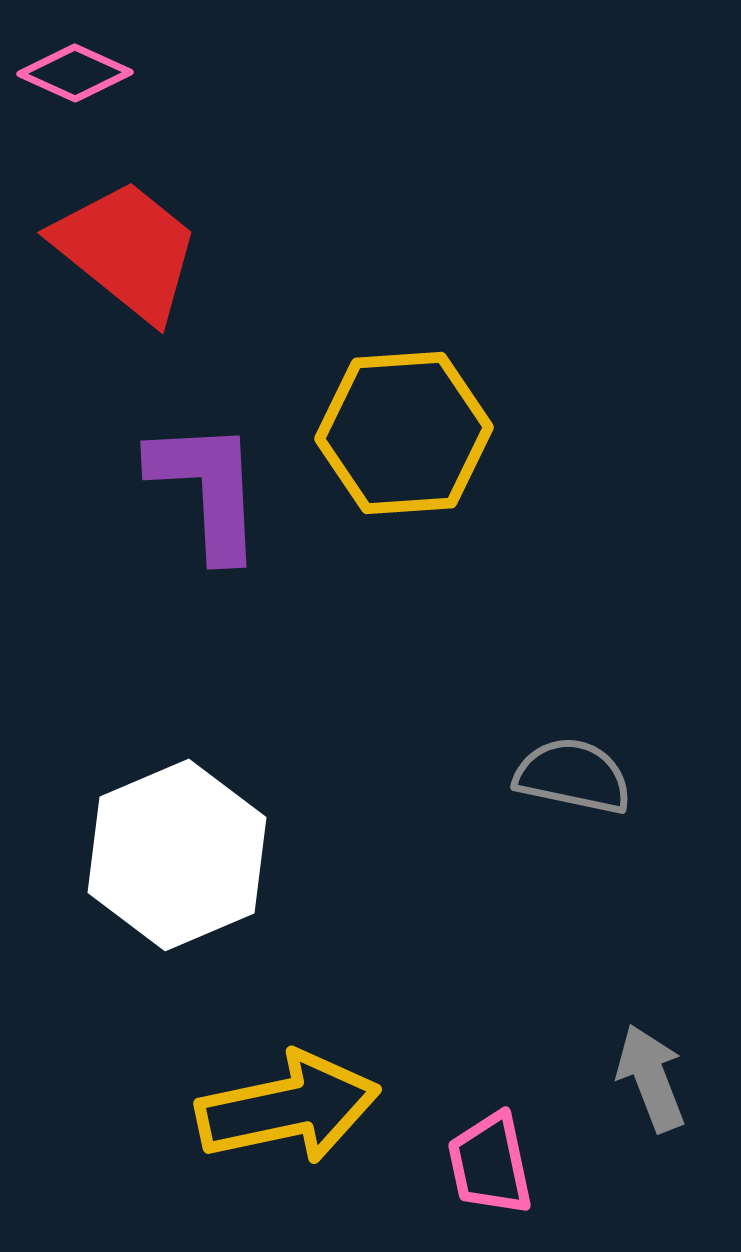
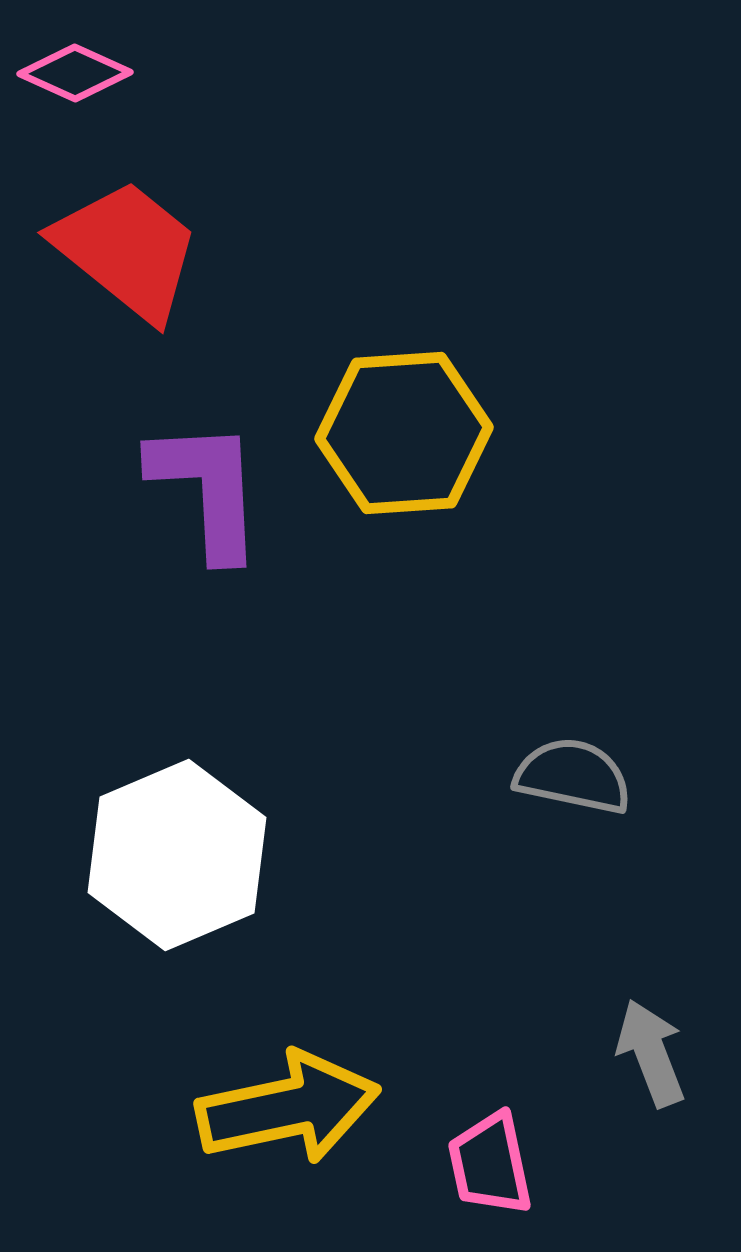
gray arrow: moved 25 px up
